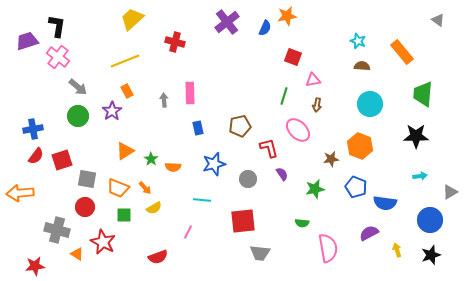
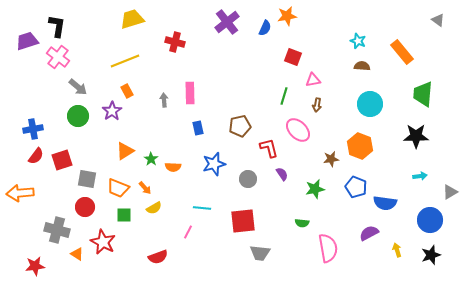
yellow trapezoid at (132, 19): rotated 25 degrees clockwise
cyan line at (202, 200): moved 8 px down
